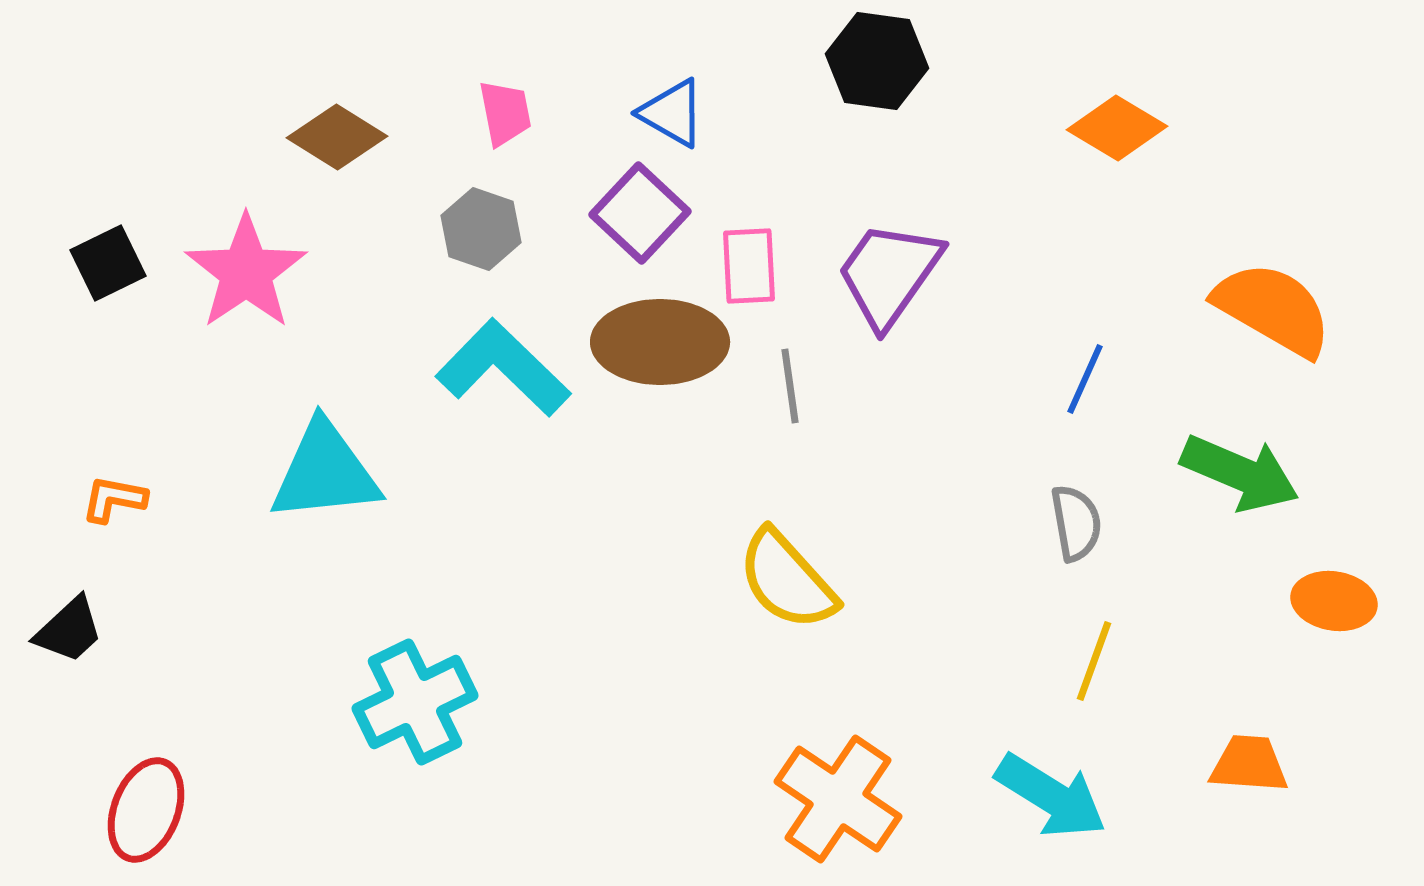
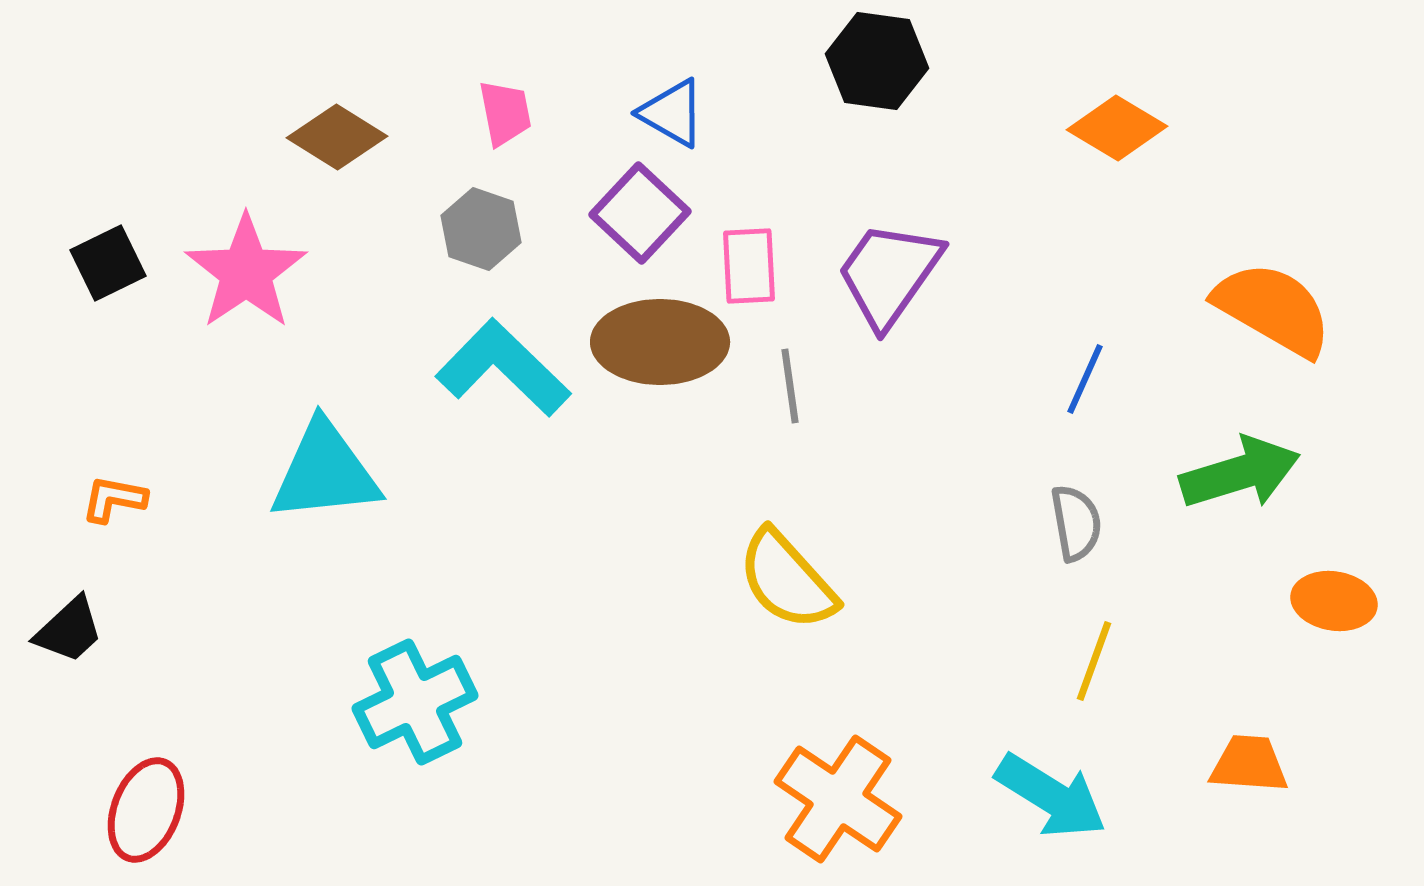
green arrow: rotated 40 degrees counterclockwise
